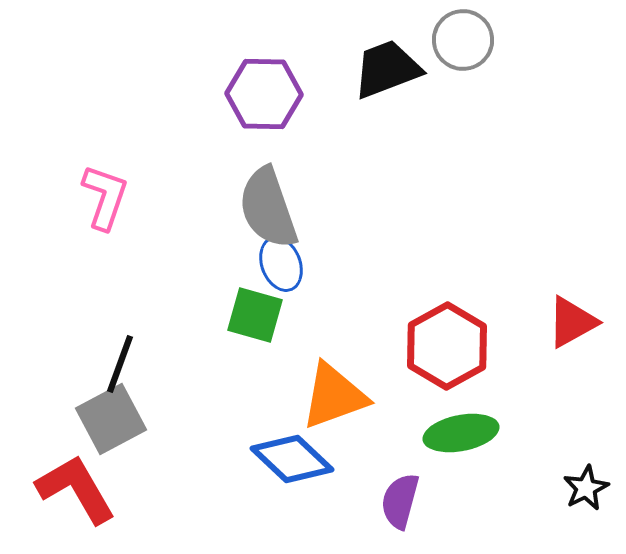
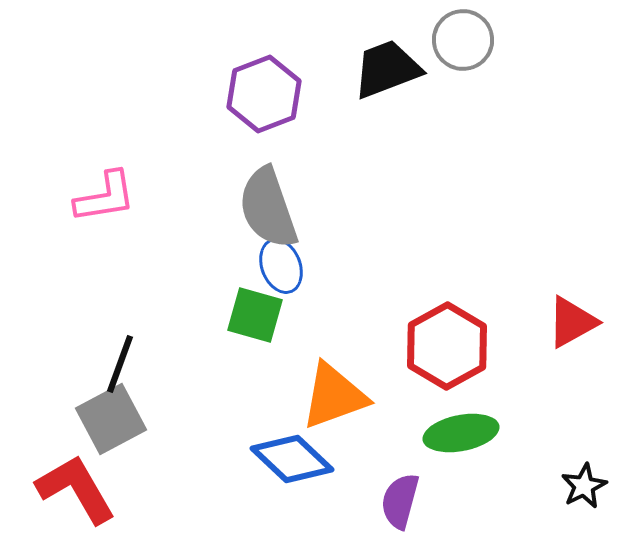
purple hexagon: rotated 22 degrees counterclockwise
pink L-shape: rotated 62 degrees clockwise
blue ellipse: moved 2 px down
black star: moved 2 px left, 2 px up
